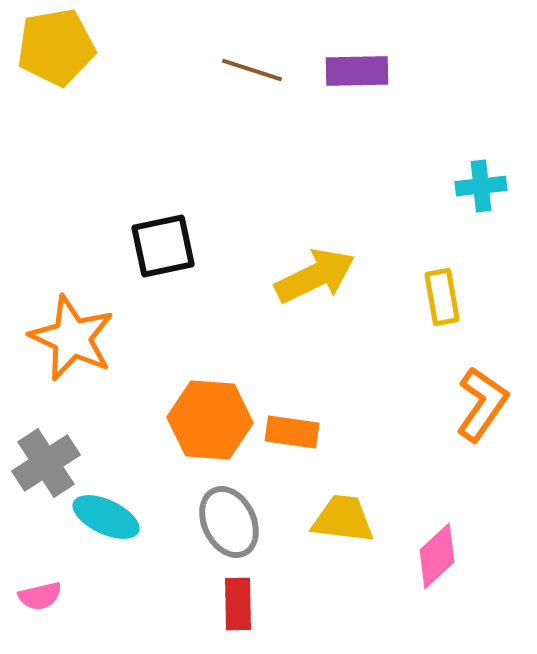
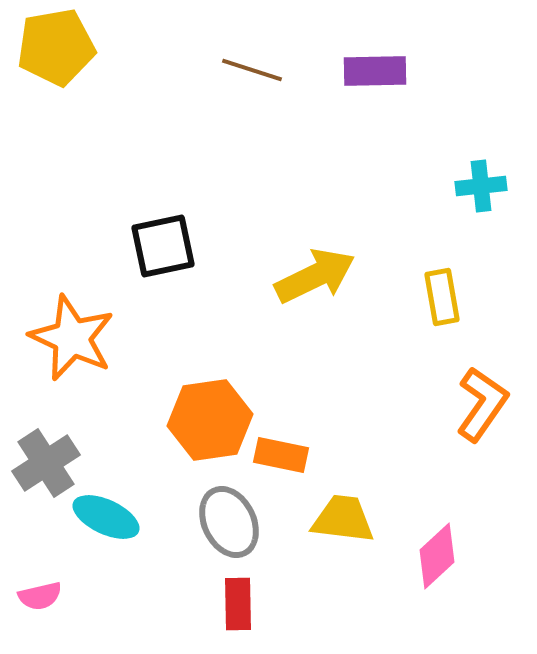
purple rectangle: moved 18 px right
orange hexagon: rotated 12 degrees counterclockwise
orange rectangle: moved 11 px left, 23 px down; rotated 4 degrees clockwise
